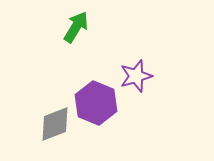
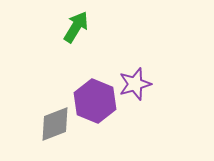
purple star: moved 1 px left, 8 px down
purple hexagon: moved 1 px left, 2 px up
